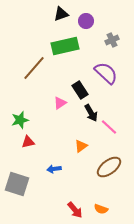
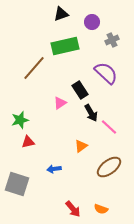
purple circle: moved 6 px right, 1 px down
red arrow: moved 2 px left, 1 px up
